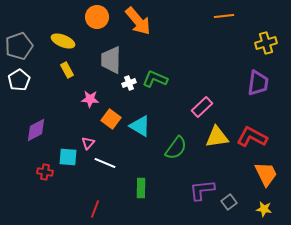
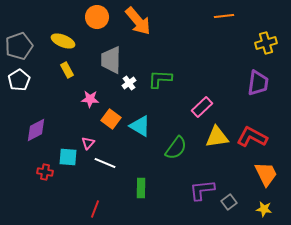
green L-shape: moved 5 px right; rotated 20 degrees counterclockwise
white cross: rotated 16 degrees counterclockwise
